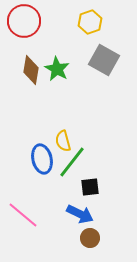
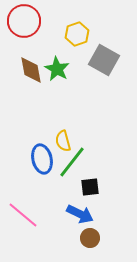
yellow hexagon: moved 13 px left, 12 px down
brown diamond: rotated 20 degrees counterclockwise
